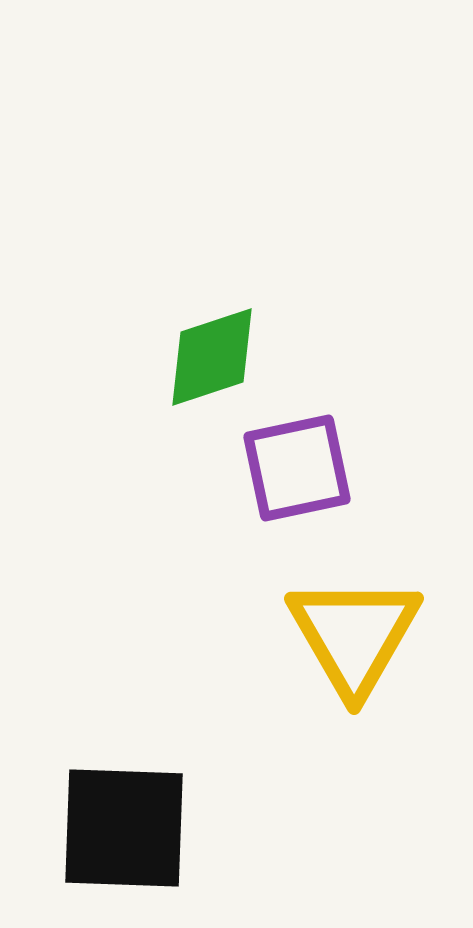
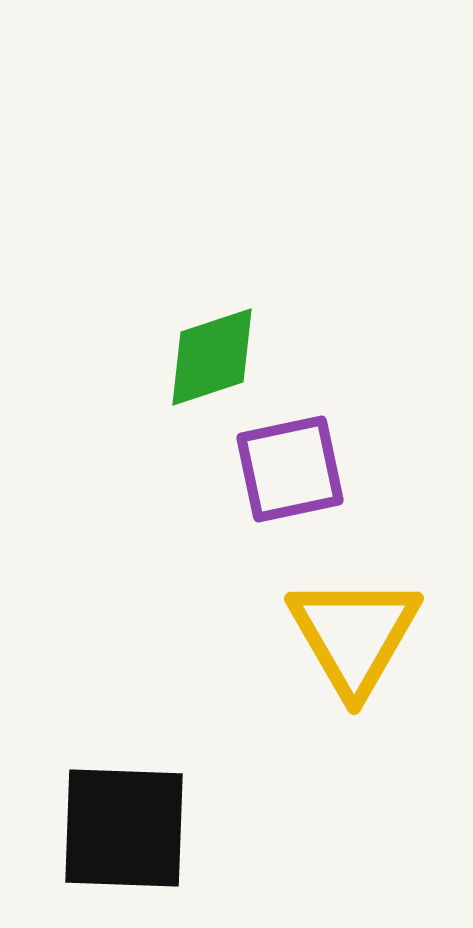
purple square: moved 7 px left, 1 px down
